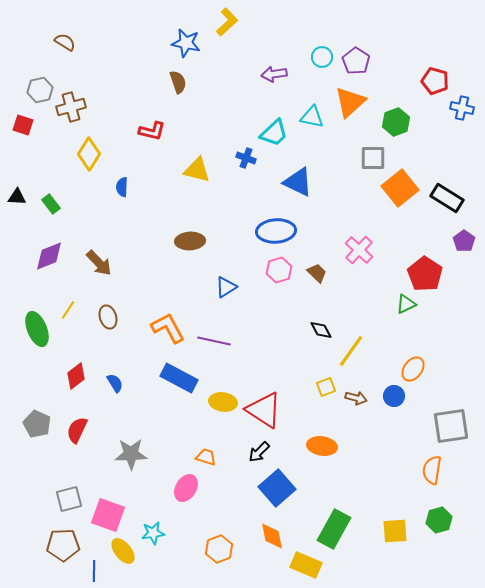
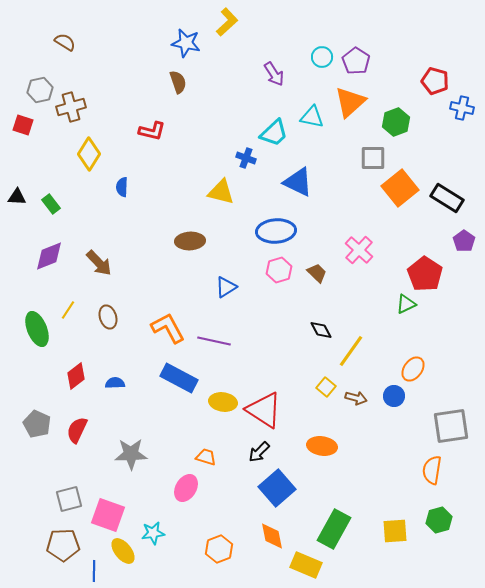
purple arrow at (274, 74): rotated 115 degrees counterclockwise
yellow triangle at (197, 170): moved 24 px right, 22 px down
blue semicircle at (115, 383): rotated 60 degrees counterclockwise
yellow square at (326, 387): rotated 30 degrees counterclockwise
